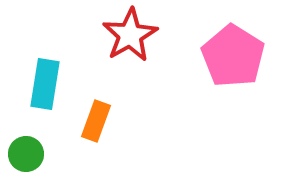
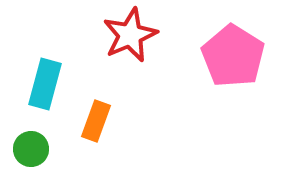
red star: rotated 6 degrees clockwise
cyan rectangle: rotated 6 degrees clockwise
green circle: moved 5 px right, 5 px up
